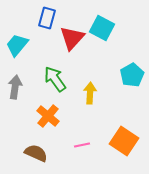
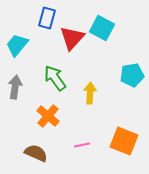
cyan pentagon: rotated 20 degrees clockwise
green arrow: moved 1 px up
orange square: rotated 12 degrees counterclockwise
